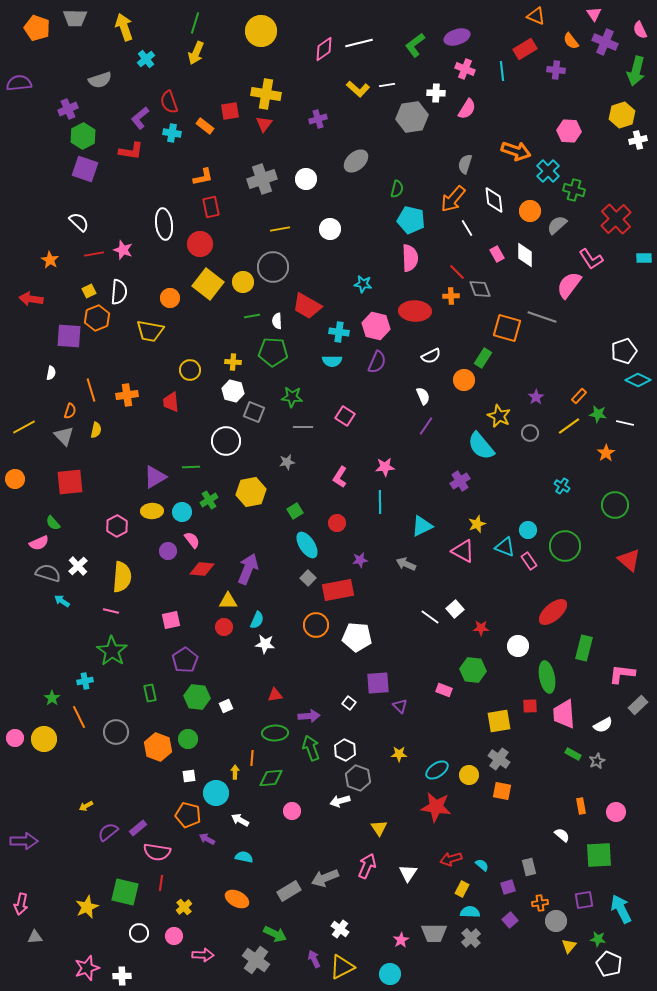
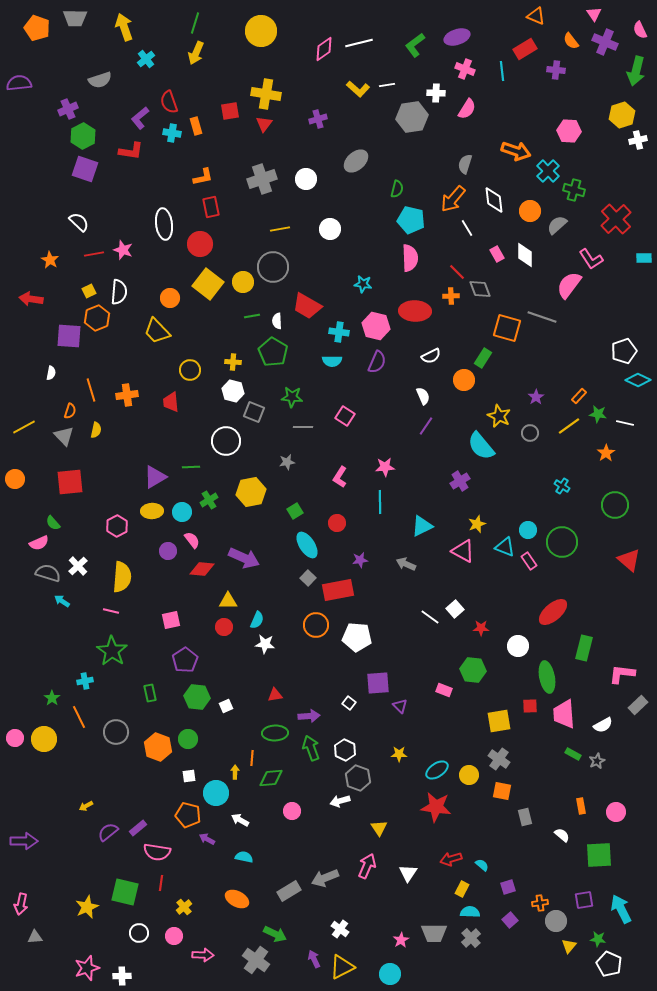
orange rectangle at (205, 126): moved 9 px left; rotated 36 degrees clockwise
yellow trapezoid at (150, 331): moved 7 px right; rotated 36 degrees clockwise
green pentagon at (273, 352): rotated 28 degrees clockwise
green circle at (565, 546): moved 3 px left, 4 px up
purple arrow at (248, 569): moved 4 px left, 11 px up; rotated 92 degrees clockwise
gray rectangle at (529, 867): moved 4 px left, 50 px up
